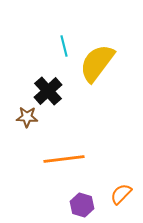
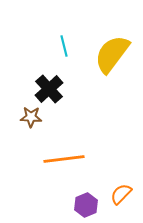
yellow semicircle: moved 15 px right, 9 px up
black cross: moved 1 px right, 2 px up
brown star: moved 4 px right
purple hexagon: moved 4 px right; rotated 20 degrees clockwise
